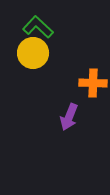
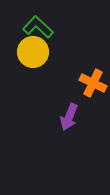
yellow circle: moved 1 px up
orange cross: rotated 24 degrees clockwise
